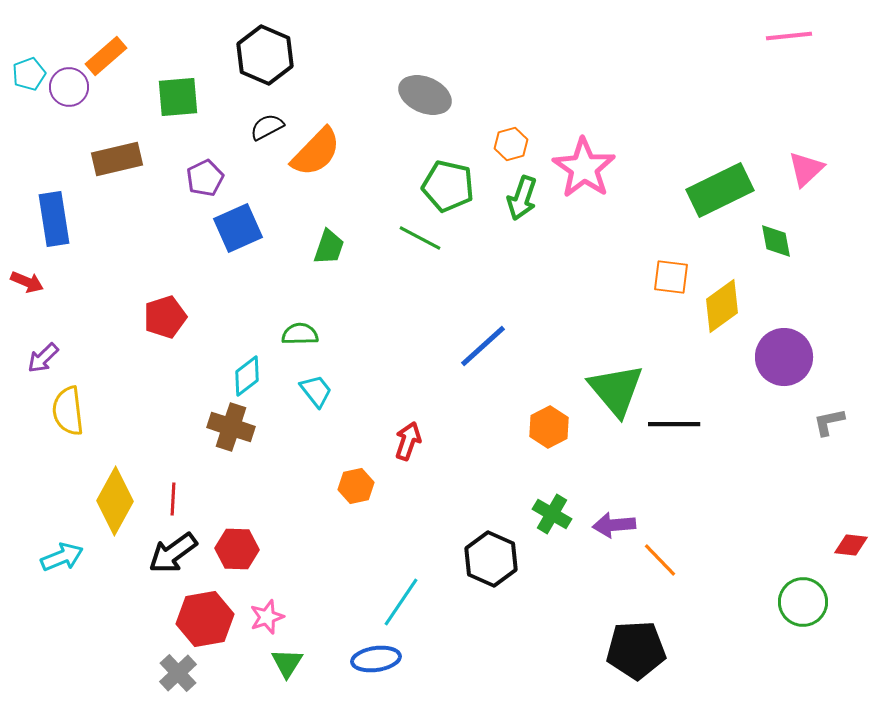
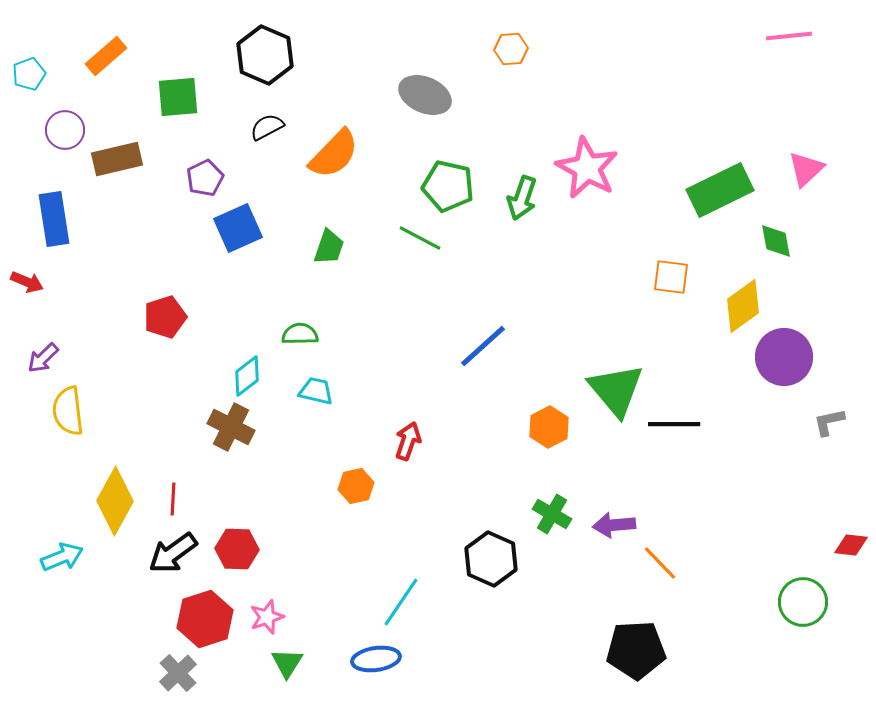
purple circle at (69, 87): moved 4 px left, 43 px down
orange hexagon at (511, 144): moved 95 px up; rotated 12 degrees clockwise
orange semicircle at (316, 152): moved 18 px right, 2 px down
pink star at (584, 168): moved 3 px right; rotated 6 degrees counterclockwise
yellow diamond at (722, 306): moved 21 px right
cyan trapezoid at (316, 391): rotated 39 degrees counterclockwise
brown cross at (231, 427): rotated 9 degrees clockwise
orange line at (660, 560): moved 3 px down
red hexagon at (205, 619): rotated 8 degrees counterclockwise
